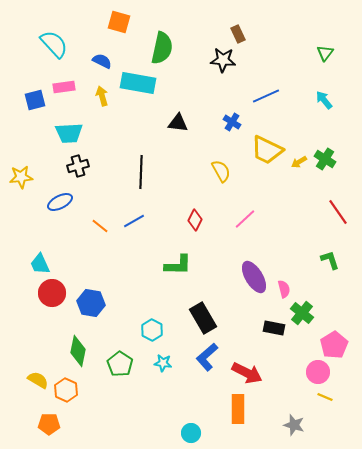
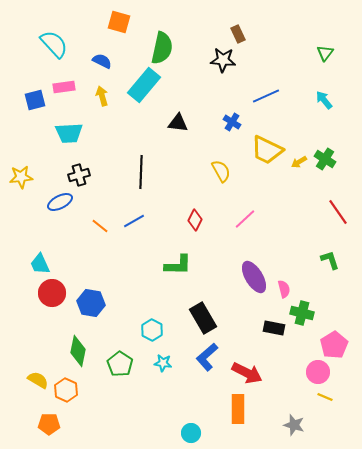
cyan rectangle at (138, 83): moved 6 px right, 2 px down; rotated 60 degrees counterclockwise
black cross at (78, 166): moved 1 px right, 9 px down
green cross at (302, 313): rotated 25 degrees counterclockwise
